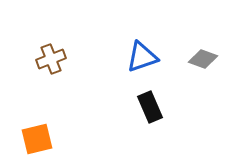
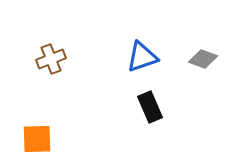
orange square: rotated 12 degrees clockwise
